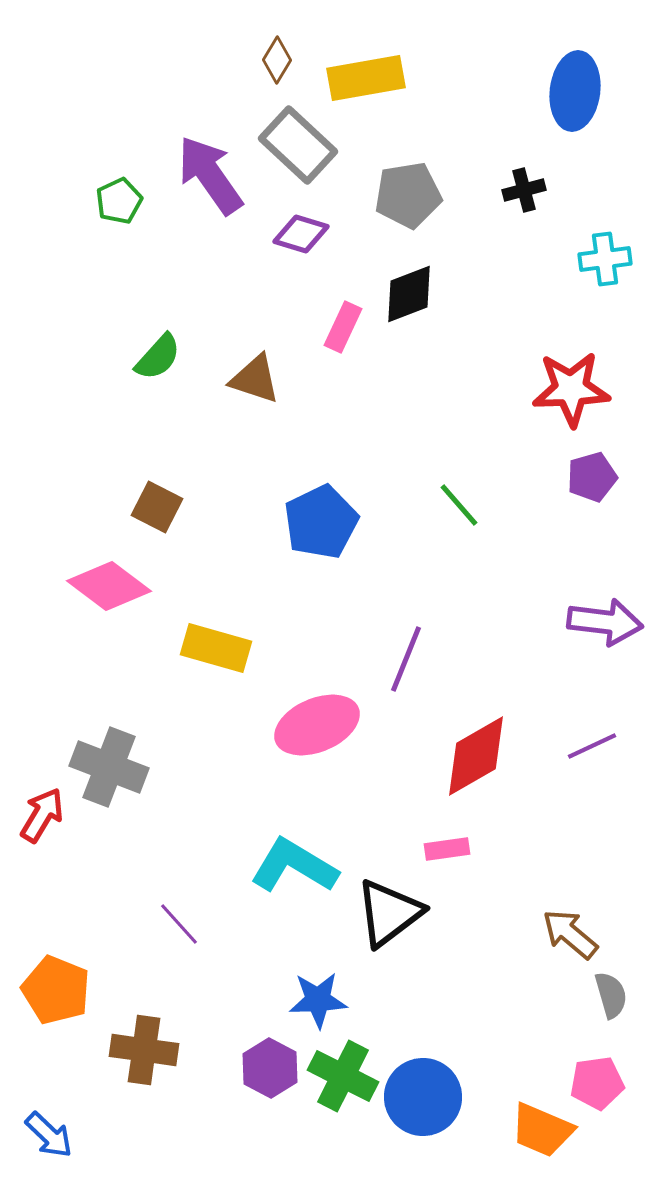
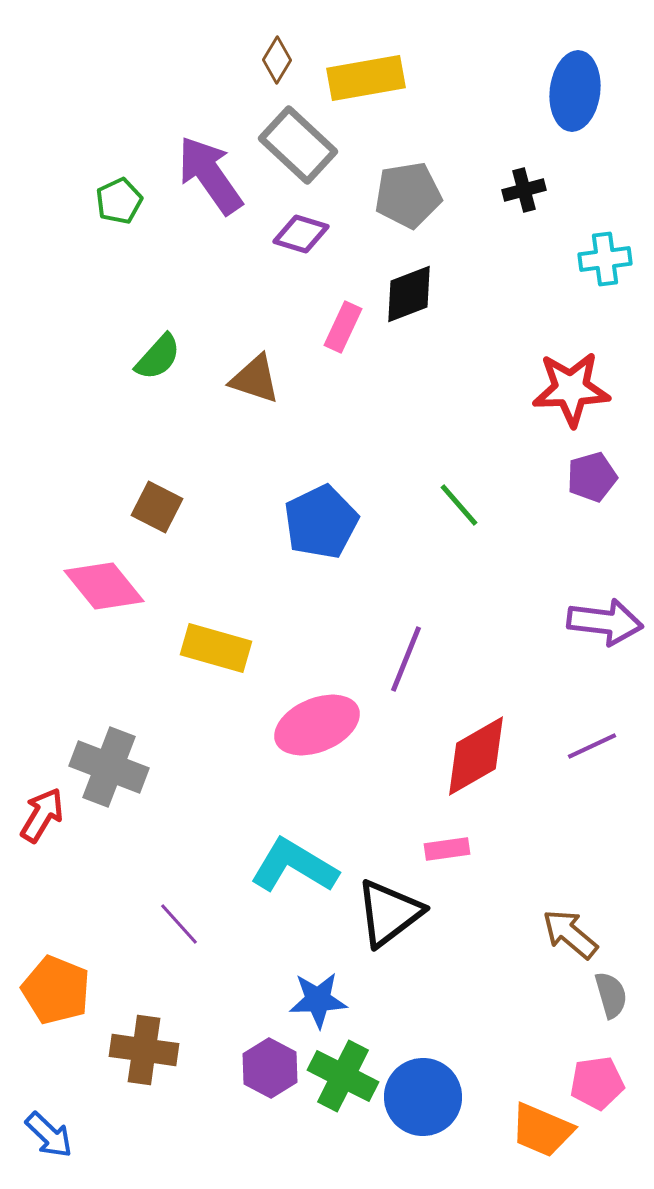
pink diamond at (109, 586): moved 5 px left; rotated 14 degrees clockwise
